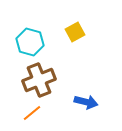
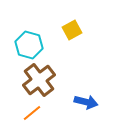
yellow square: moved 3 px left, 2 px up
cyan hexagon: moved 1 px left, 3 px down
brown cross: rotated 16 degrees counterclockwise
